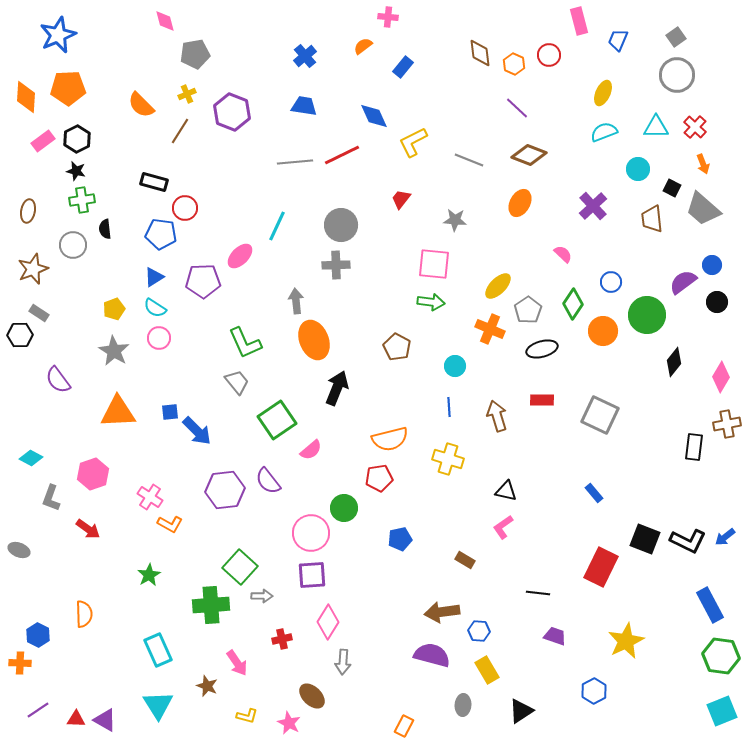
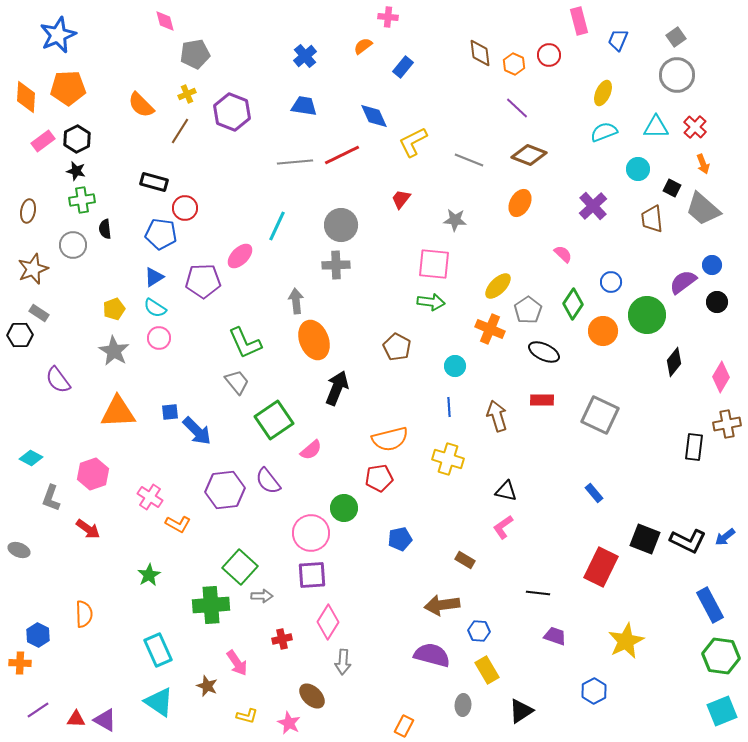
black ellipse at (542, 349): moved 2 px right, 3 px down; rotated 40 degrees clockwise
green square at (277, 420): moved 3 px left
orange L-shape at (170, 524): moved 8 px right
brown arrow at (442, 612): moved 7 px up
cyan triangle at (158, 705): moved 1 px right, 3 px up; rotated 24 degrees counterclockwise
